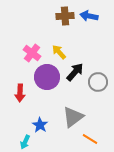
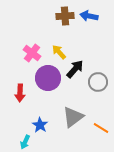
black arrow: moved 3 px up
purple circle: moved 1 px right, 1 px down
orange line: moved 11 px right, 11 px up
